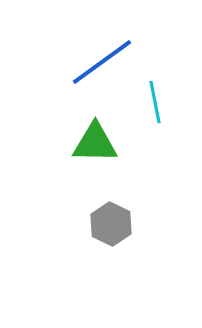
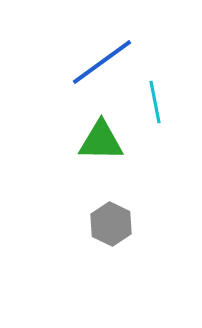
green triangle: moved 6 px right, 2 px up
